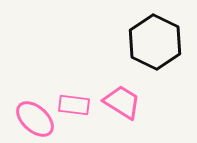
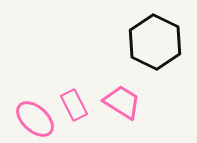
pink rectangle: rotated 56 degrees clockwise
